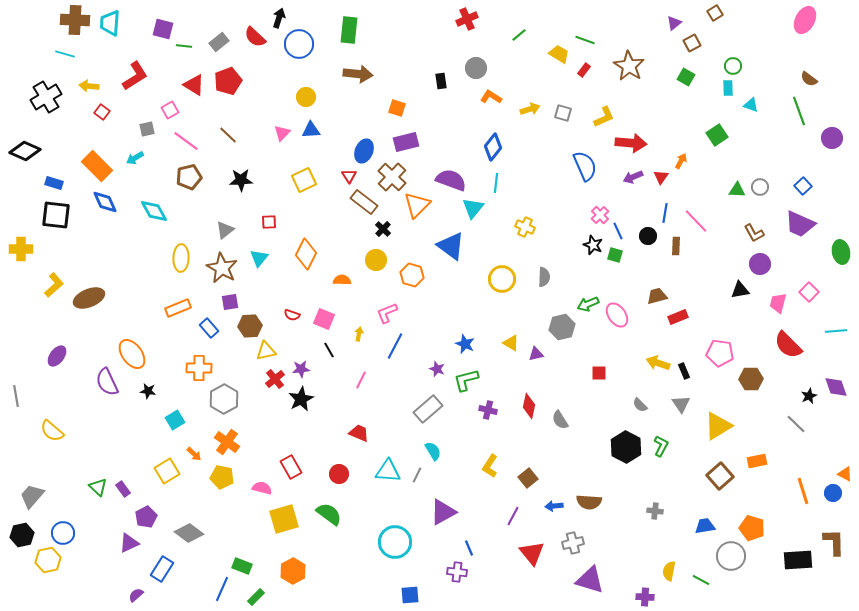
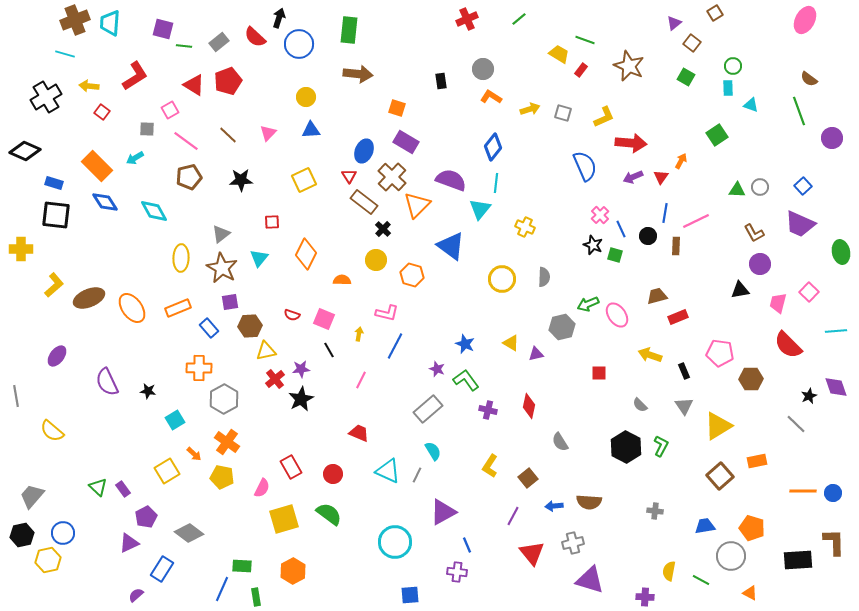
brown cross at (75, 20): rotated 24 degrees counterclockwise
green line at (519, 35): moved 16 px up
brown square at (692, 43): rotated 24 degrees counterclockwise
brown star at (629, 66): rotated 8 degrees counterclockwise
gray circle at (476, 68): moved 7 px right, 1 px down
red rectangle at (584, 70): moved 3 px left
gray square at (147, 129): rotated 14 degrees clockwise
pink triangle at (282, 133): moved 14 px left
purple rectangle at (406, 142): rotated 45 degrees clockwise
blue diamond at (105, 202): rotated 8 degrees counterclockwise
cyan triangle at (473, 208): moved 7 px right, 1 px down
pink line at (696, 221): rotated 72 degrees counterclockwise
red square at (269, 222): moved 3 px right
gray triangle at (225, 230): moved 4 px left, 4 px down
blue line at (618, 231): moved 3 px right, 2 px up
pink L-shape at (387, 313): rotated 145 degrees counterclockwise
orange ellipse at (132, 354): moved 46 px up
yellow arrow at (658, 363): moved 8 px left, 8 px up
green L-shape at (466, 380): rotated 68 degrees clockwise
gray triangle at (681, 404): moved 3 px right, 2 px down
gray semicircle at (560, 420): moved 22 px down
cyan triangle at (388, 471): rotated 20 degrees clockwise
red circle at (339, 474): moved 6 px left
orange triangle at (845, 474): moved 95 px left, 119 px down
pink semicircle at (262, 488): rotated 102 degrees clockwise
orange line at (803, 491): rotated 72 degrees counterclockwise
blue line at (469, 548): moved 2 px left, 3 px up
green rectangle at (242, 566): rotated 18 degrees counterclockwise
green rectangle at (256, 597): rotated 54 degrees counterclockwise
